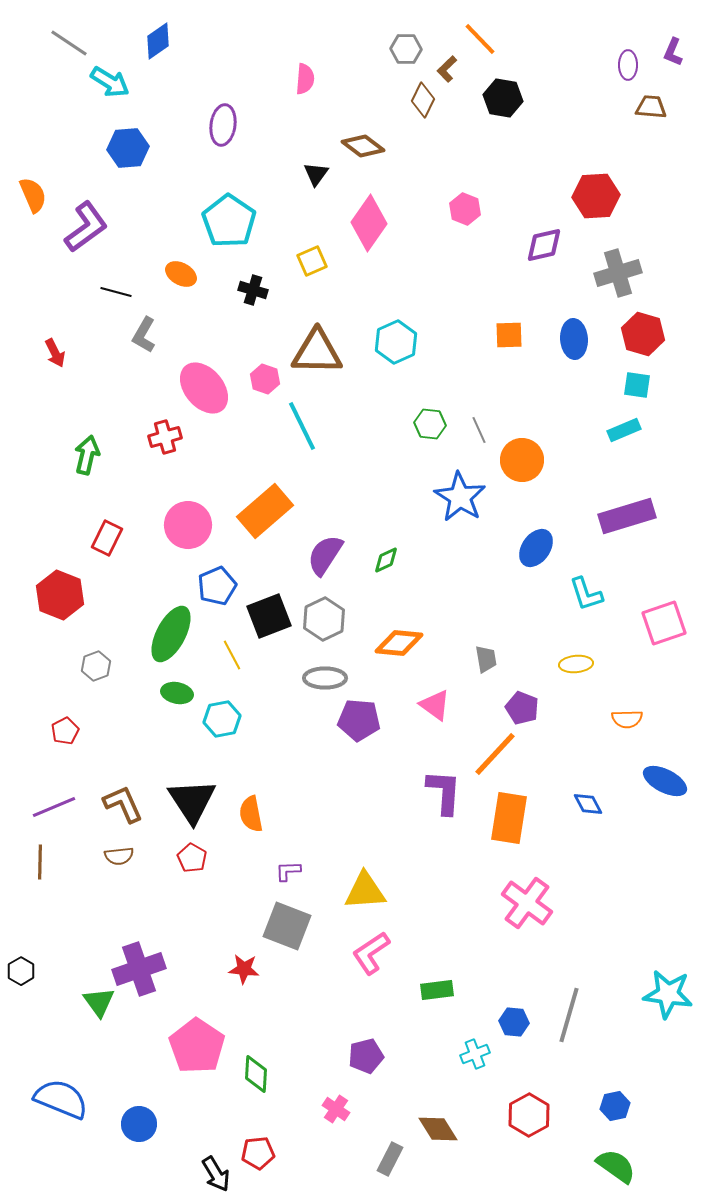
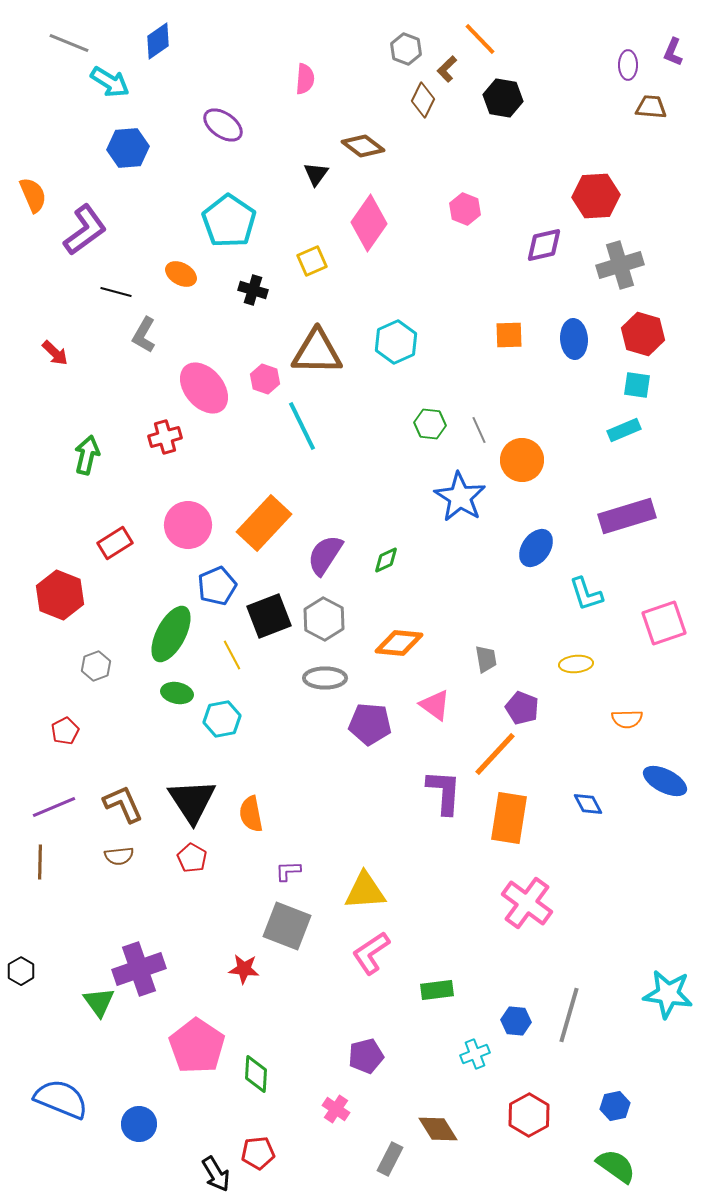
gray line at (69, 43): rotated 12 degrees counterclockwise
gray hexagon at (406, 49): rotated 20 degrees clockwise
purple ellipse at (223, 125): rotated 63 degrees counterclockwise
purple L-shape at (86, 227): moved 1 px left, 3 px down
gray cross at (618, 273): moved 2 px right, 8 px up
red arrow at (55, 353): rotated 20 degrees counterclockwise
orange rectangle at (265, 511): moved 1 px left, 12 px down; rotated 6 degrees counterclockwise
red rectangle at (107, 538): moved 8 px right, 5 px down; rotated 32 degrees clockwise
gray hexagon at (324, 619): rotated 6 degrees counterclockwise
purple pentagon at (359, 720): moved 11 px right, 4 px down
blue hexagon at (514, 1022): moved 2 px right, 1 px up
